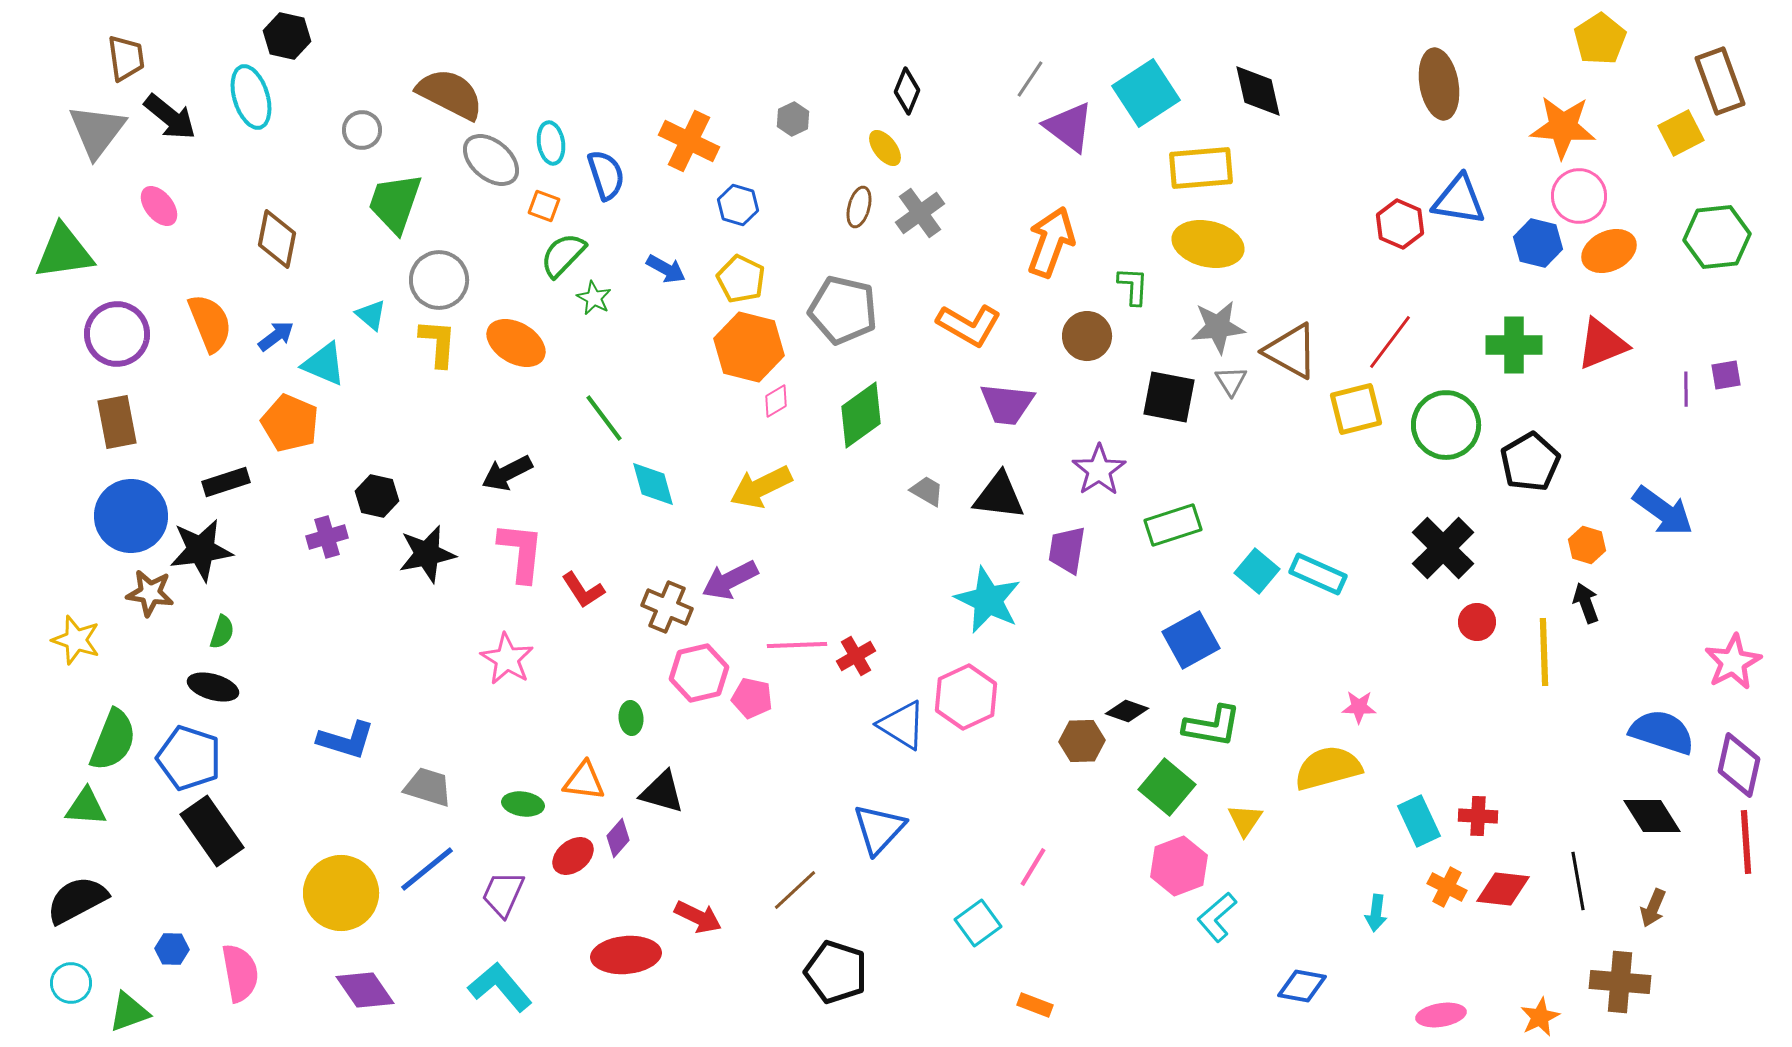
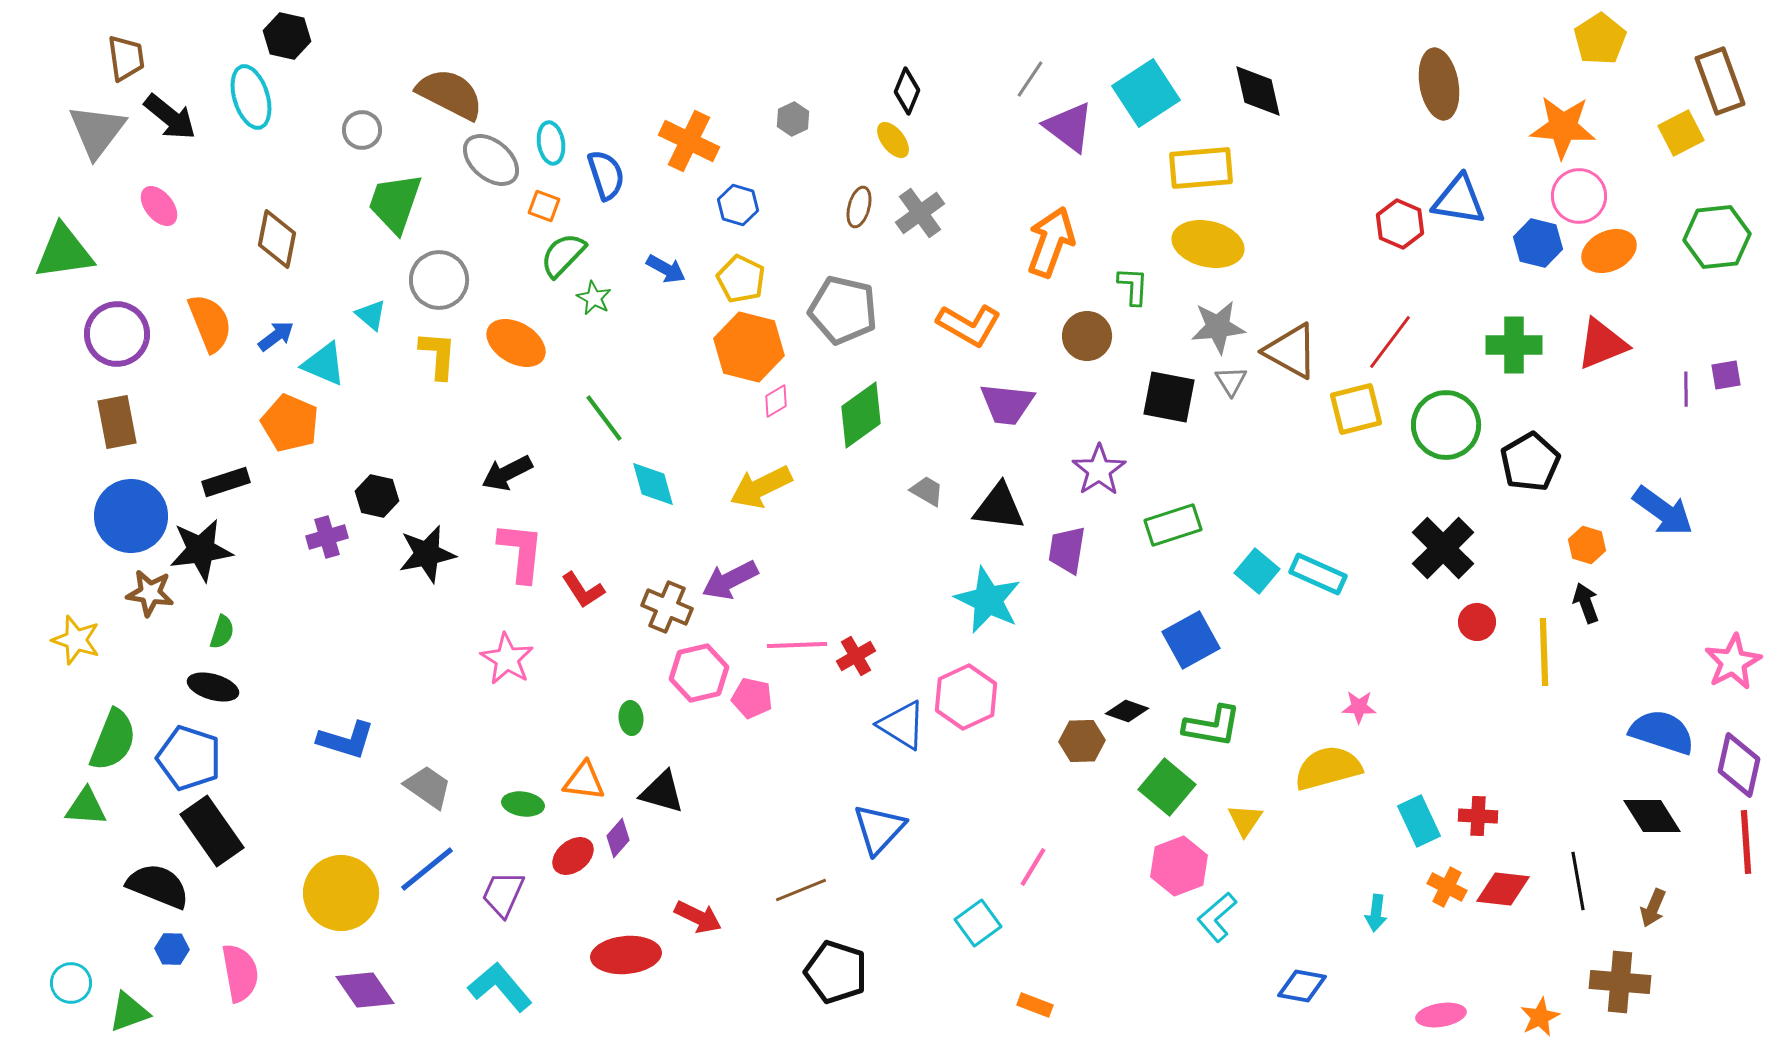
yellow ellipse at (885, 148): moved 8 px right, 8 px up
yellow L-shape at (438, 343): moved 12 px down
black triangle at (999, 496): moved 11 px down
gray trapezoid at (428, 787): rotated 18 degrees clockwise
brown line at (795, 890): moved 6 px right; rotated 21 degrees clockwise
black semicircle at (77, 900): moved 81 px right, 14 px up; rotated 50 degrees clockwise
